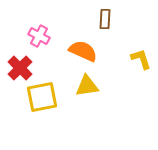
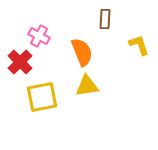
orange semicircle: moved 1 px left, 1 px down; rotated 44 degrees clockwise
yellow L-shape: moved 2 px left, 14 px up
red cross: moved 6 px up
